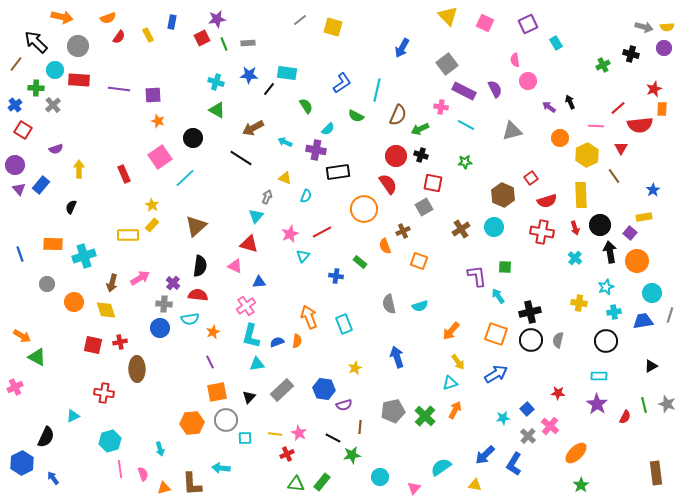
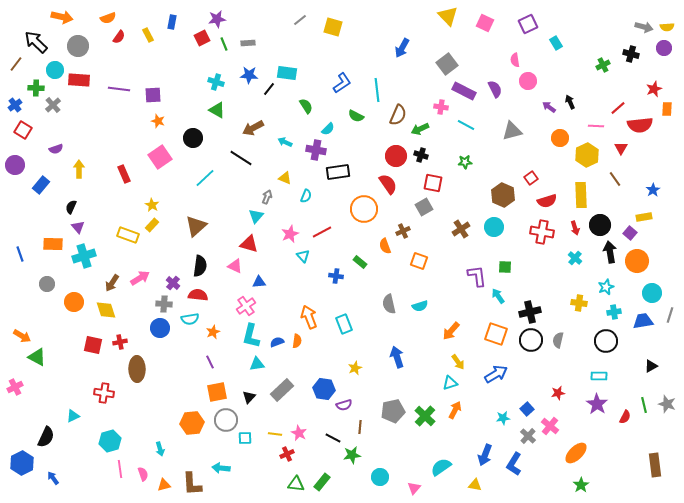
cyan line at (377, 90): rotated 20 degrees counterclockwise
orange rectangle at (662, 109): moved 5 px right
brown line at (614, 176): moved 1 px right, 3 px down
cyan line at (185, 178): moved 20 px right
purple triangle at (19, 189): moved 59 px right, 38 px down
yellow rectangle at (128, 235): rotated 20 degrees clockwise
cyan triangle at (303, 256): rotated 24 degrees counterclockwise
brown arrow at (112, 283): rotated 18 degrees clockwise
red star at (558, 393): rotated 16 degrees counterclockwise
blue arrow at (485, 455): rotated 25 degrees counterclockwise
brown rectangle at (656, 473): moved 1 px left, 8 px up
orange triangle at (164, 488): moved 3 px up
